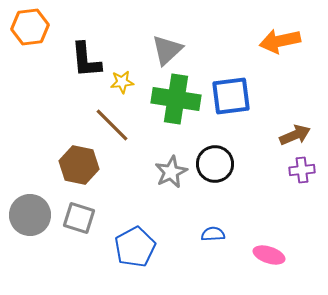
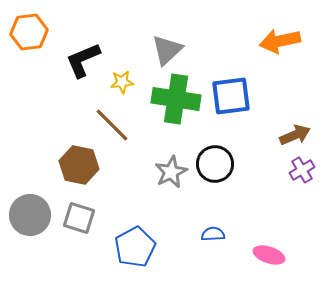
orange hexagon: moved 1 px left, 5 px down
black L-shape: moved 3 px left; rotated 72 degrees clockwise
purple cross: rotated 25 degrees counterclockwise
